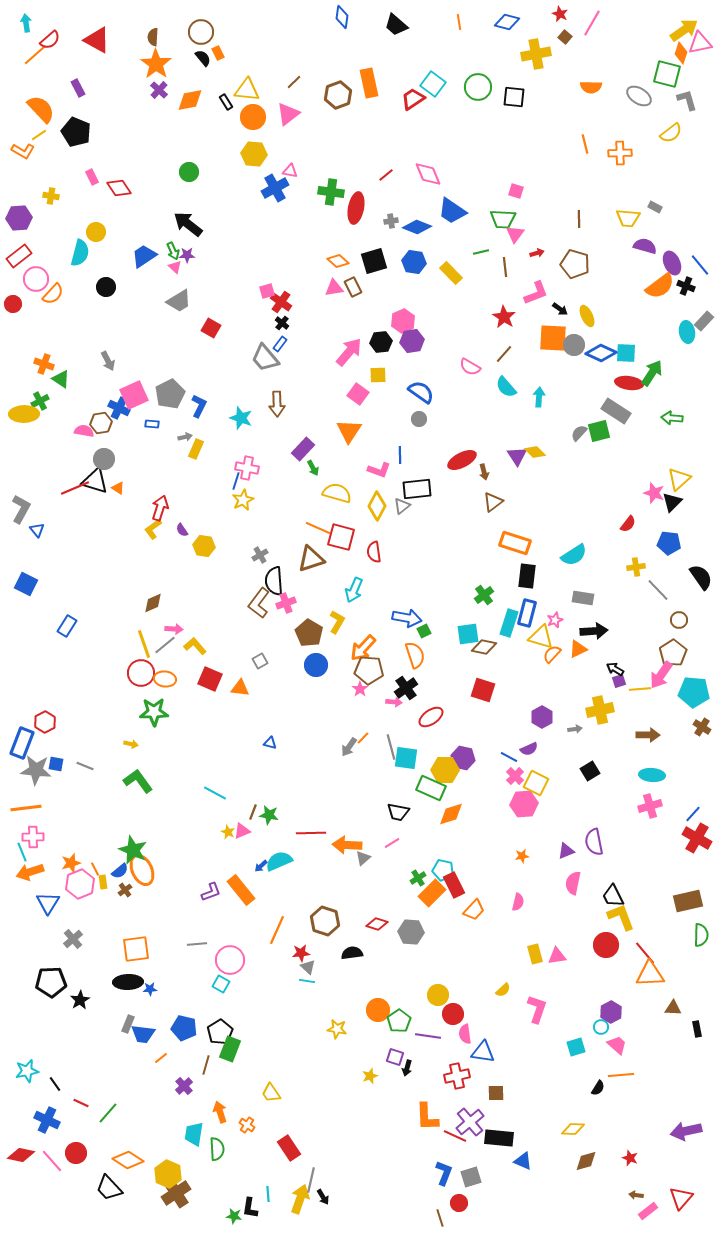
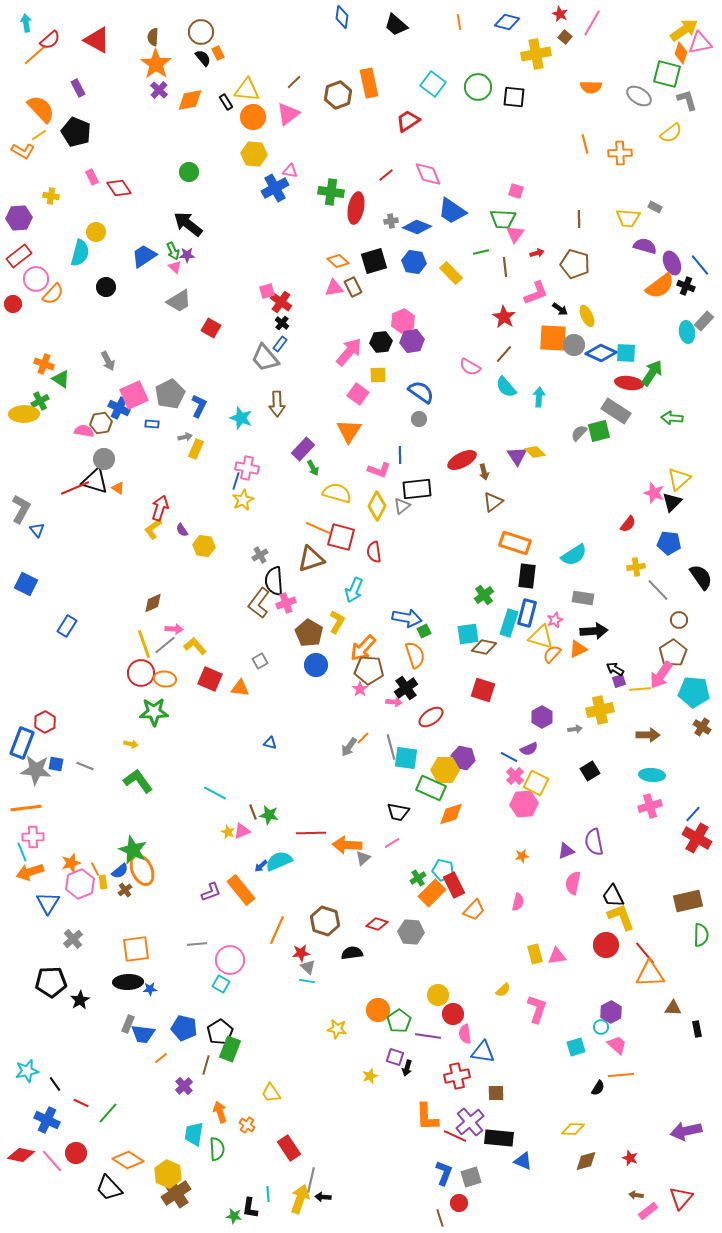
red trapezoid at (413, 99): moved 5 px left, 22 px down
brown line at (253, 812): rotated 42 degrees counterclockwise
black arrow at (323, 1197): rotated 126 degrees clockwise
